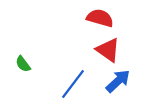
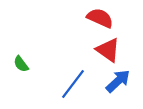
red semicircle: rotated 8 degrees clockwise
green semicircle: moved 2 px left
